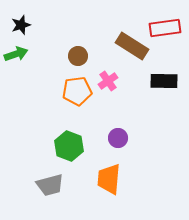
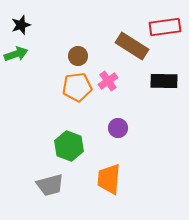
red rectangle: moved 1 px up
orange pentagon: moved 4 px up
purple circle: moved 10 px up
